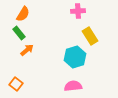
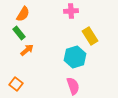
pink cross: moved 7 px left
pink semicircle: rotated 78 degrees clockwise
